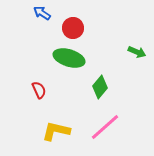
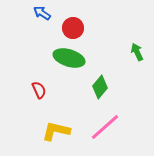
green arrow: rotated 138 degrees counterclockwise
